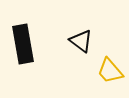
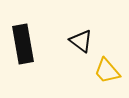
yellow trapezoid: moved 3 px left
